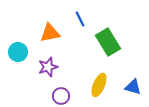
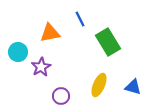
purple star: moved 7 px left; rotated 12 degrees counterclockwise
